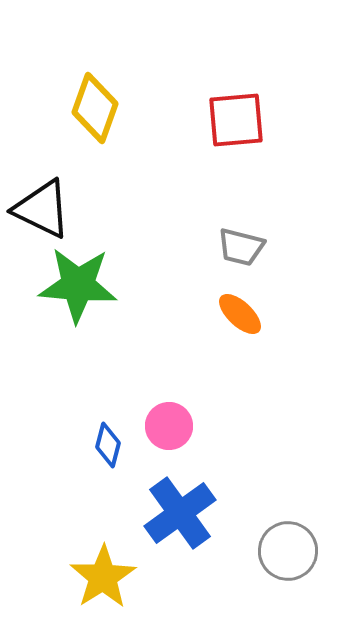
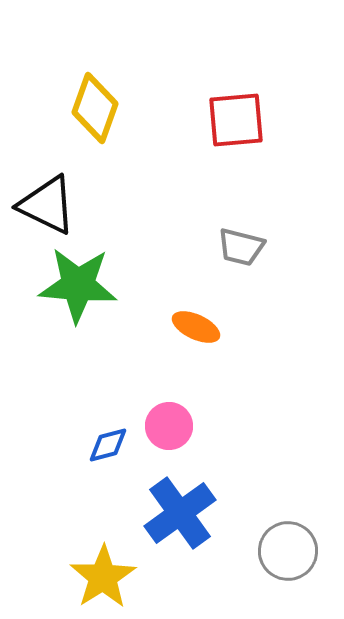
black triangle: moved 5 px right, 4 px up
orange ellipse: moved 44 px left, 13 px down; rotated 18 degrees counterclockwise
blue diamond: rotated 60 degrees clockwise
